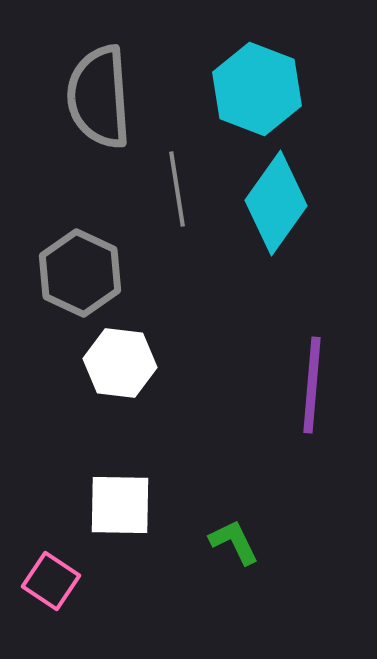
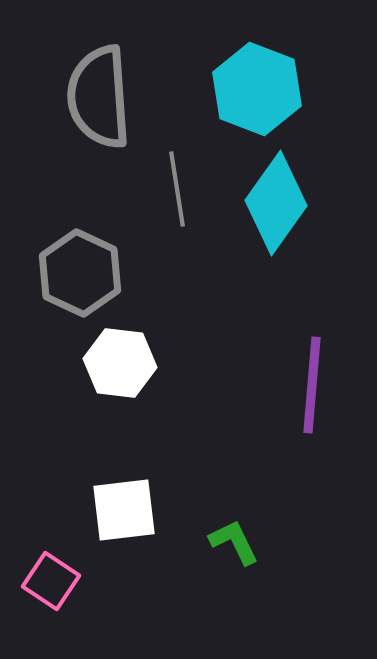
white square: moved 4 px right, 5 px down; rotated 8 degrees counterclockwise
